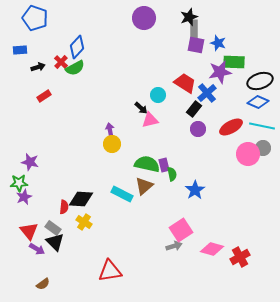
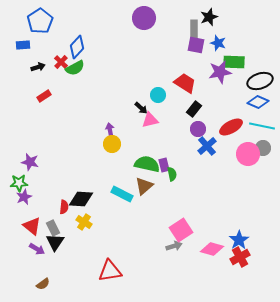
black star at (189, 17): moved 20 px right
blue pentagon at (35, 18): moved 5 px right, 3 px down; rotated 20 degrees clockwise
blue rectangle at (20, 50): moved 3 px right, 5 px up
blue cross at (207, 93): moved 53 px down
blue star at (195, 190): moved 44 px right, 50 px down
gray rectangle at (53, 228): rotated 28 degrees clockwise
red triangle at (29, 231): moved 3 px right, 5 px up; rotated 12 degrees counterclockwise
black triangle at (55, 242): rotated 18 degrees clockwise
